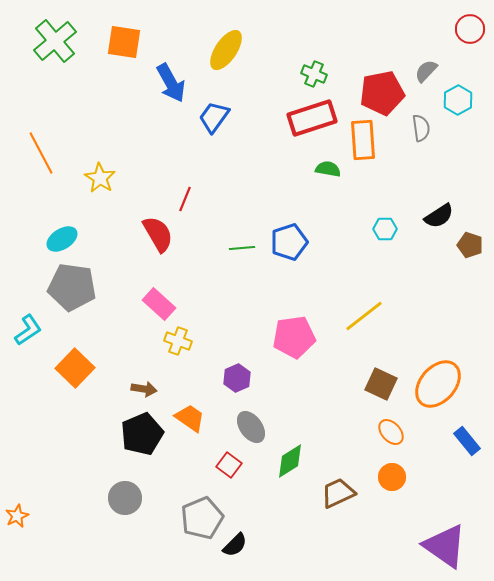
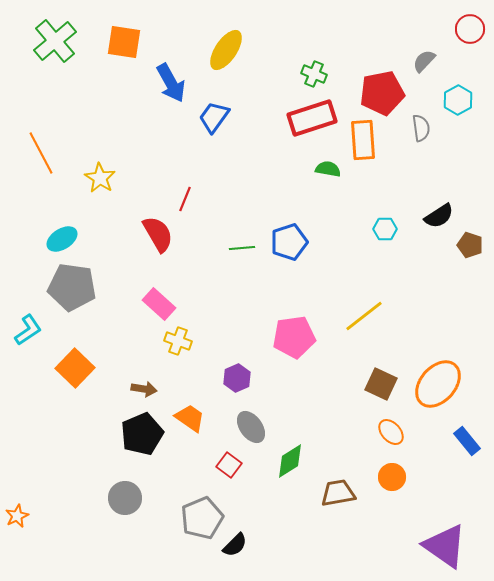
gray semicircle at (426, 71): moved 2 px left, 10 px up
brown trapezoid at (338, 493): rotated 15 degrees clockwise
